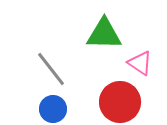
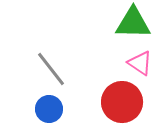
green triangle: moved 29 px right, 11 px up
red circle: moved 2 px right
blue circle: moved 4 px left
